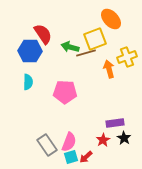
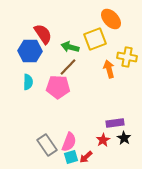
brown line: moved 18 px left, 14 px down; rotated 30 degrees counterclockwise
yellow cross: rotated 30 degrees clockwise
pink pentagon: moved 7 px left, 5 px up
